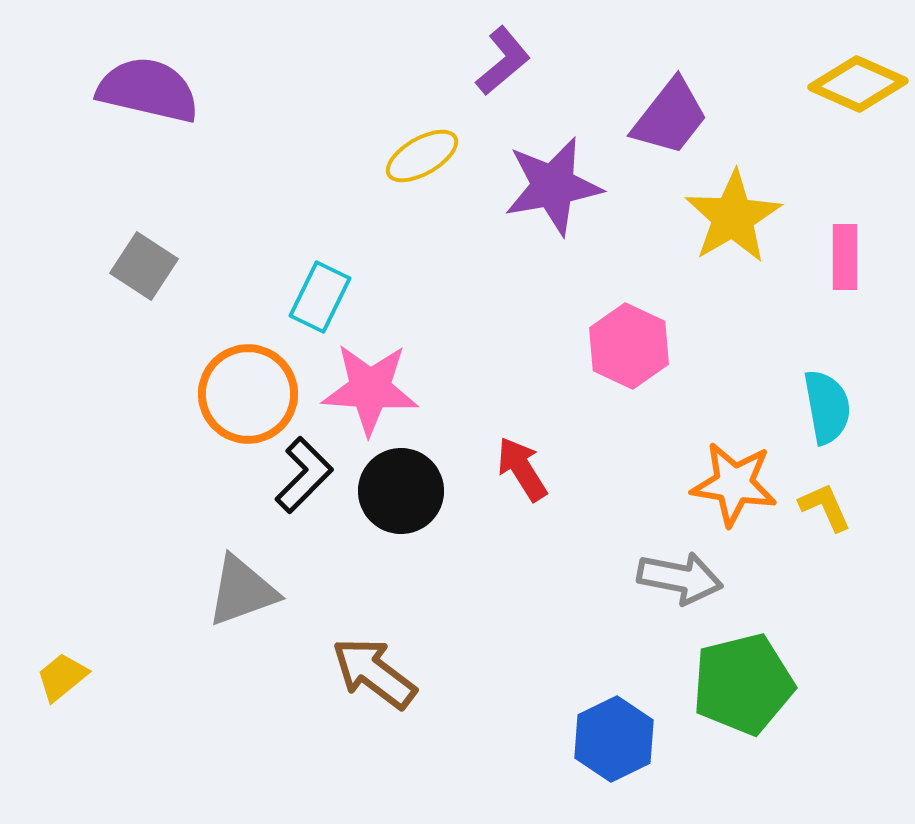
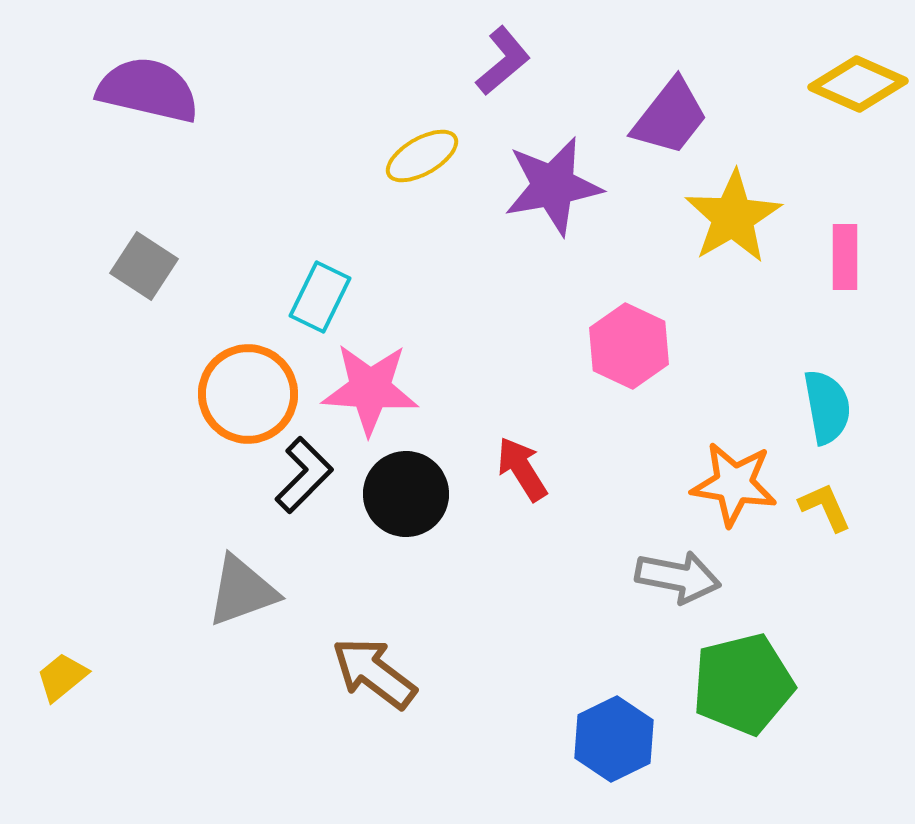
black circle: moved 5 px right, 3 px down
gray arrow: moved 2 px left, 1 px up
